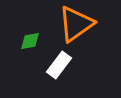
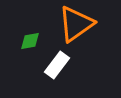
white rectangle: moved 2 px left
